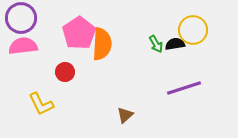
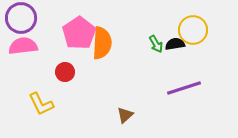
orange semicircle: moved 1 px up
